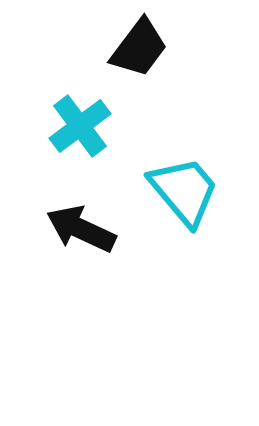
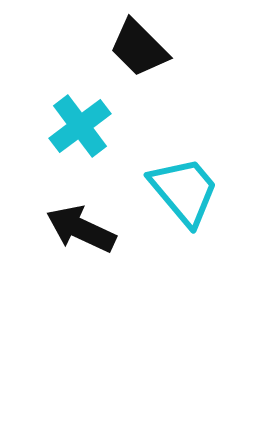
black trapezoid: rotated 98 degrees clockwise
